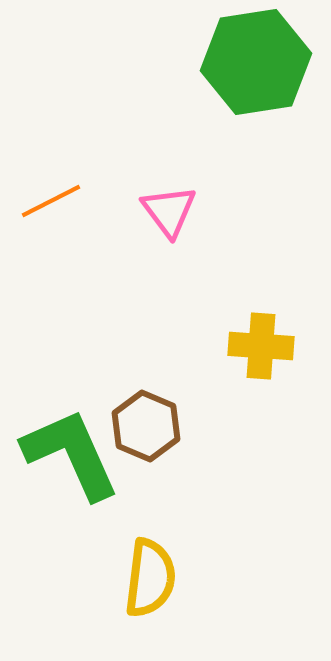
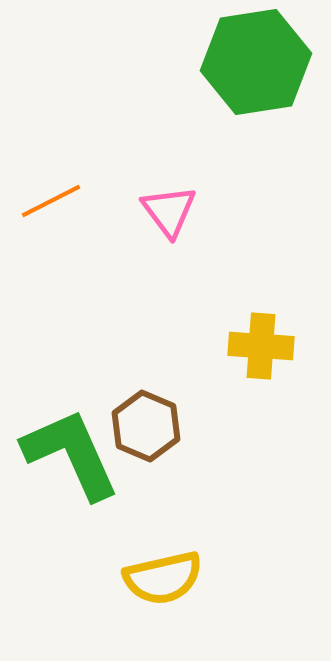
yellow semicircle: moved 13 px right; rotated 70 degrees clockwise
